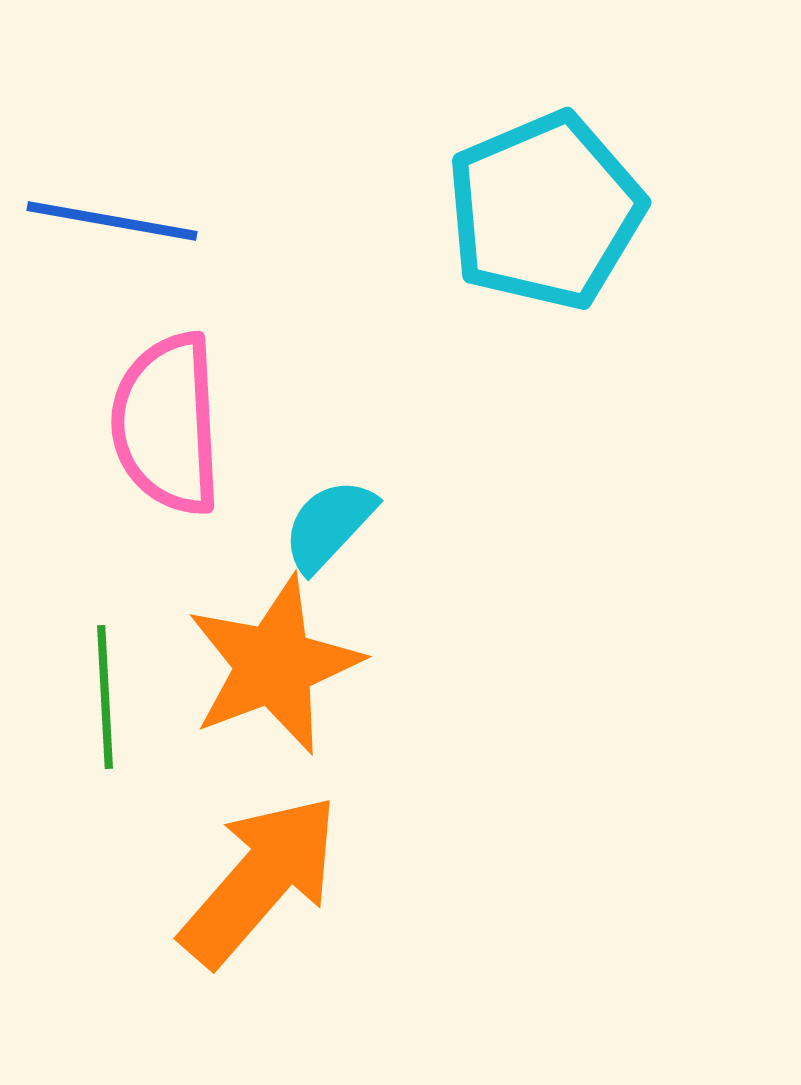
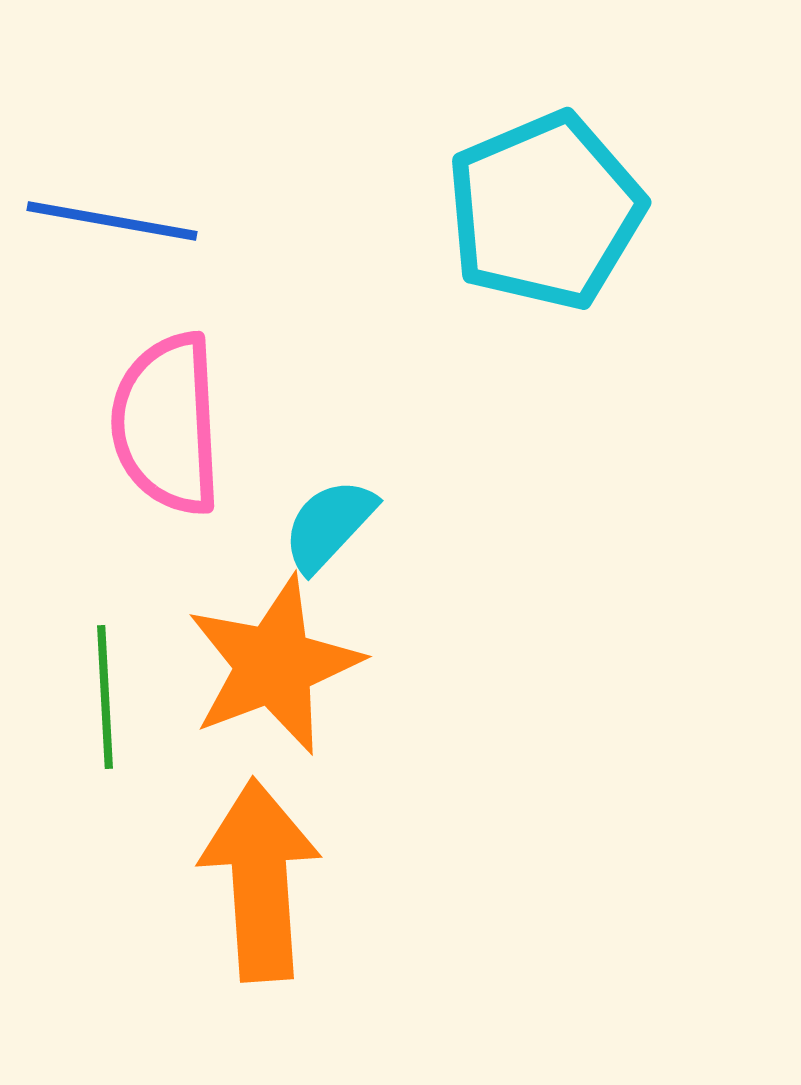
orange arrow: rotated 45 degrees counterclockwise
